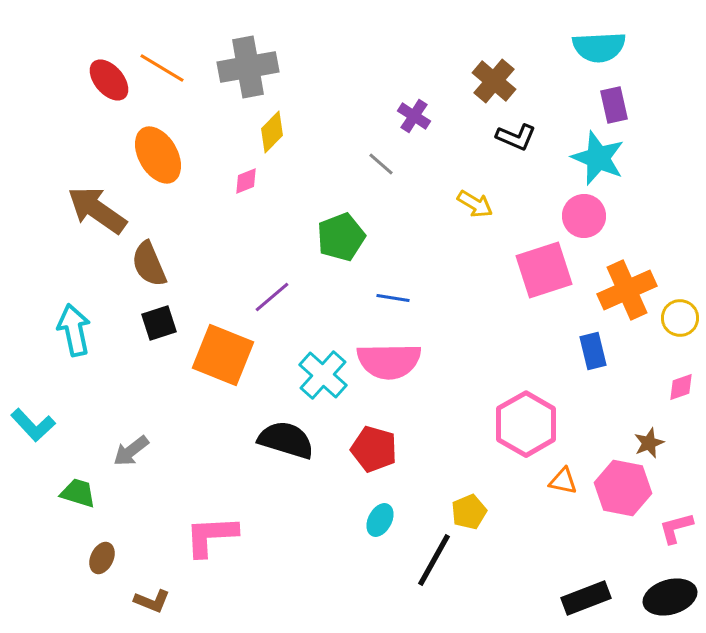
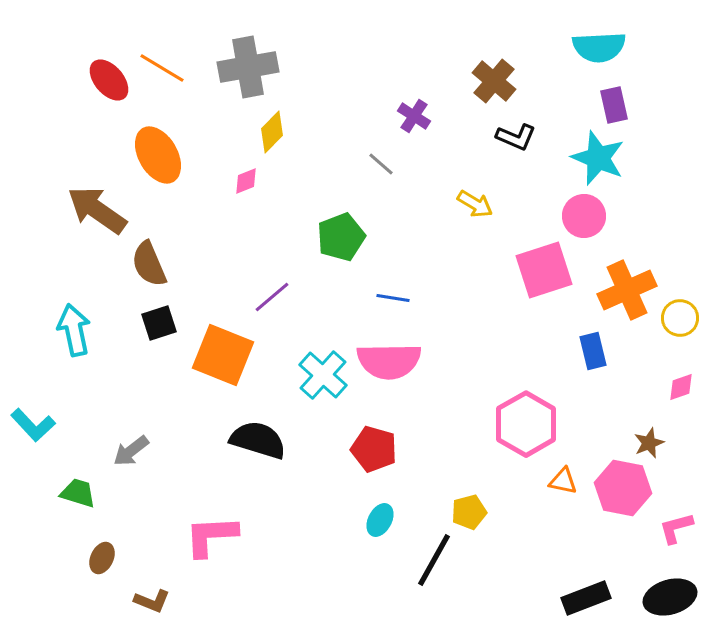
black semicircle at (286, 440): moved 28 px left
yellow pentagon at (469, 512): rotated 8 degrees clockwise
